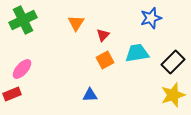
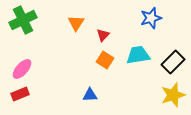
cyan trapezoid: moved 1 px right, 2 px down
orange square: rotated 30 degrees counterclockwise
red rectangle: moved 8 px right
